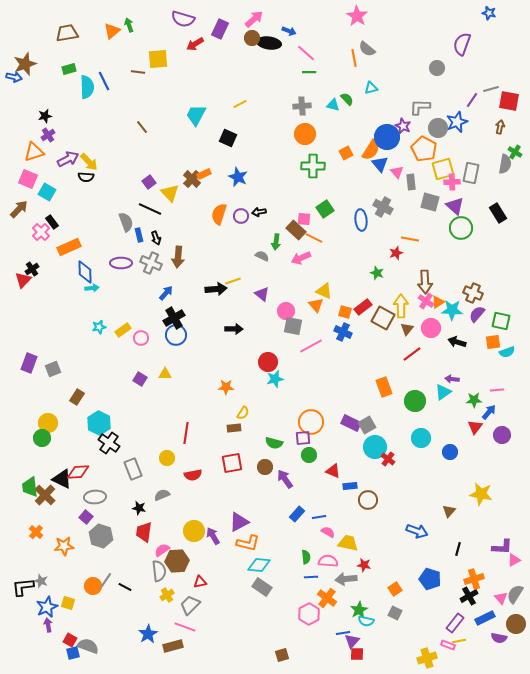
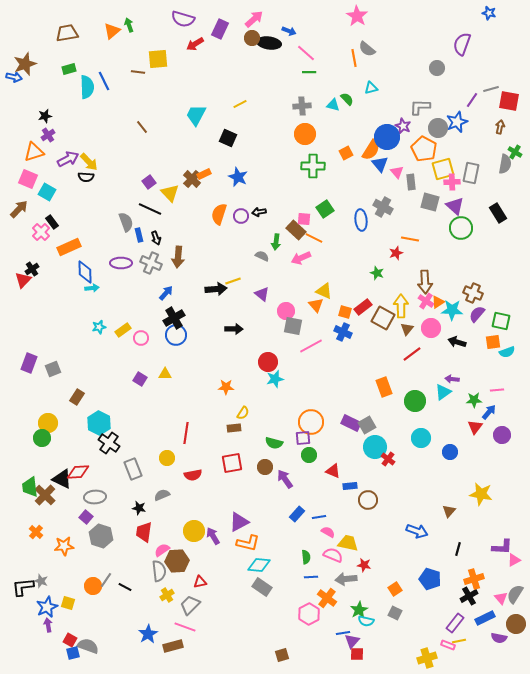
pink semicircle at (328, 561): moved 5 px right, 6 px up; rotated 18 degrees clockwise
